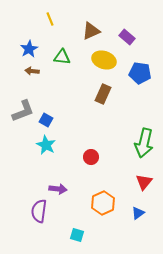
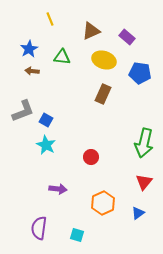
purple semicircle: moved 17 px down
